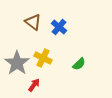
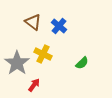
blue cross: moved 1 px up
yellow cross: moved 4 px up
green semicircle: moved 3 px right, 1 px up
